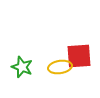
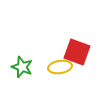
red square: moved 2 px left, 4 px up; rotated 24 degrees clockwise
